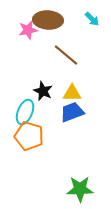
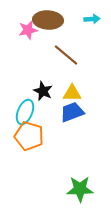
cyan arrow: rotated 49 degrees counterclockwise
